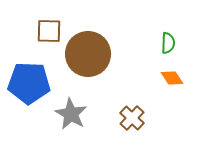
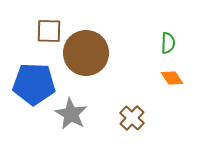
brown circle: moved 2 px left, 1 px up
blue pentagon: moved 5 px right, 1 px down
